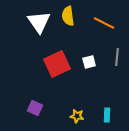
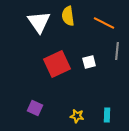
gray line: moved 6 px up
